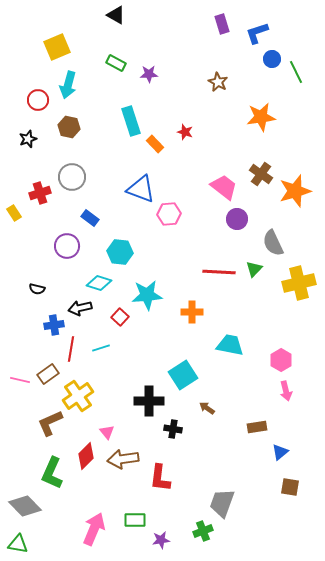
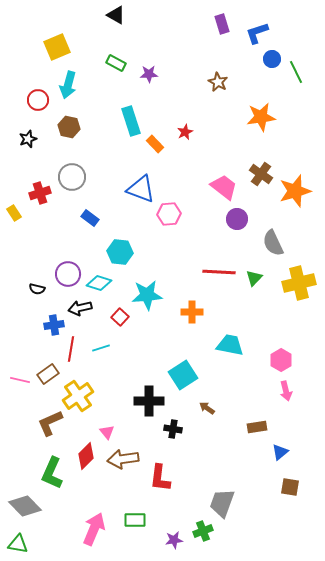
red star at (185, 132): rotated 28 degrees clockwise
purple circle at (67, 246): moved 1 px right, 28 px down
green triangle at (254, 269): moved 9 px down
purple star at (161, 540): moved 13 px right
